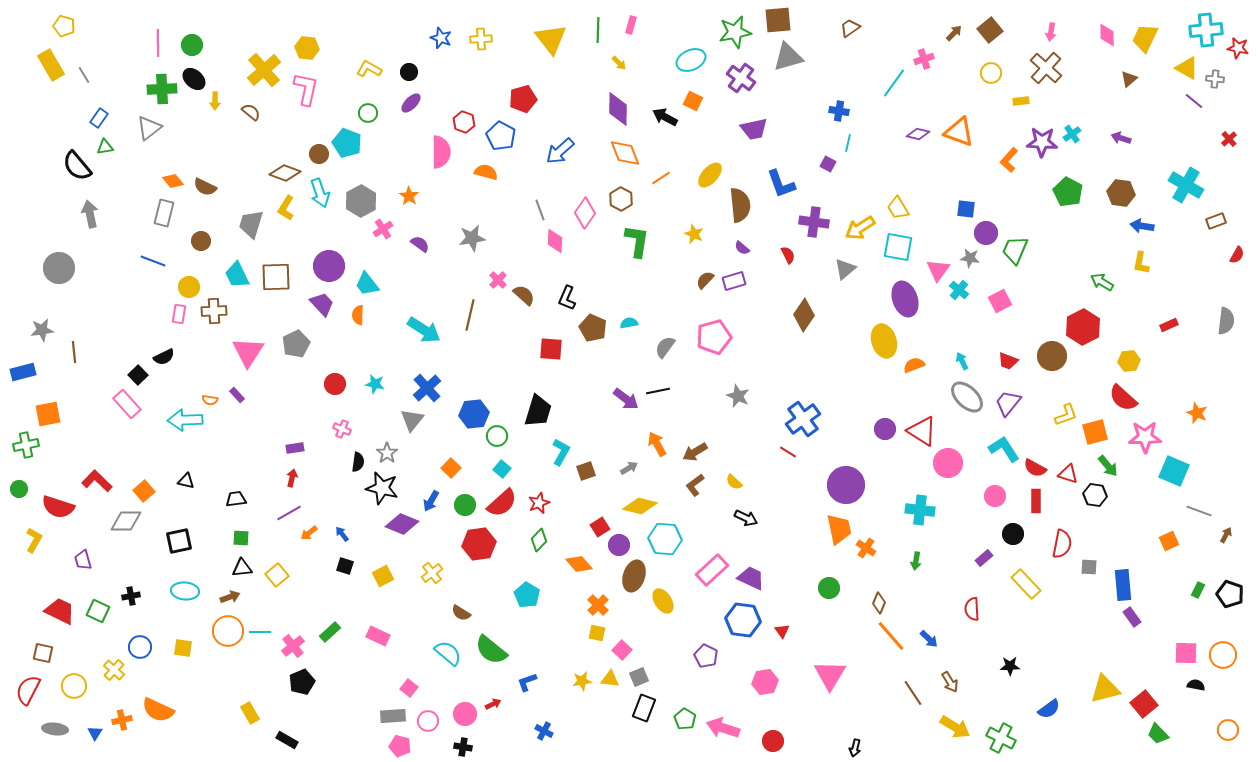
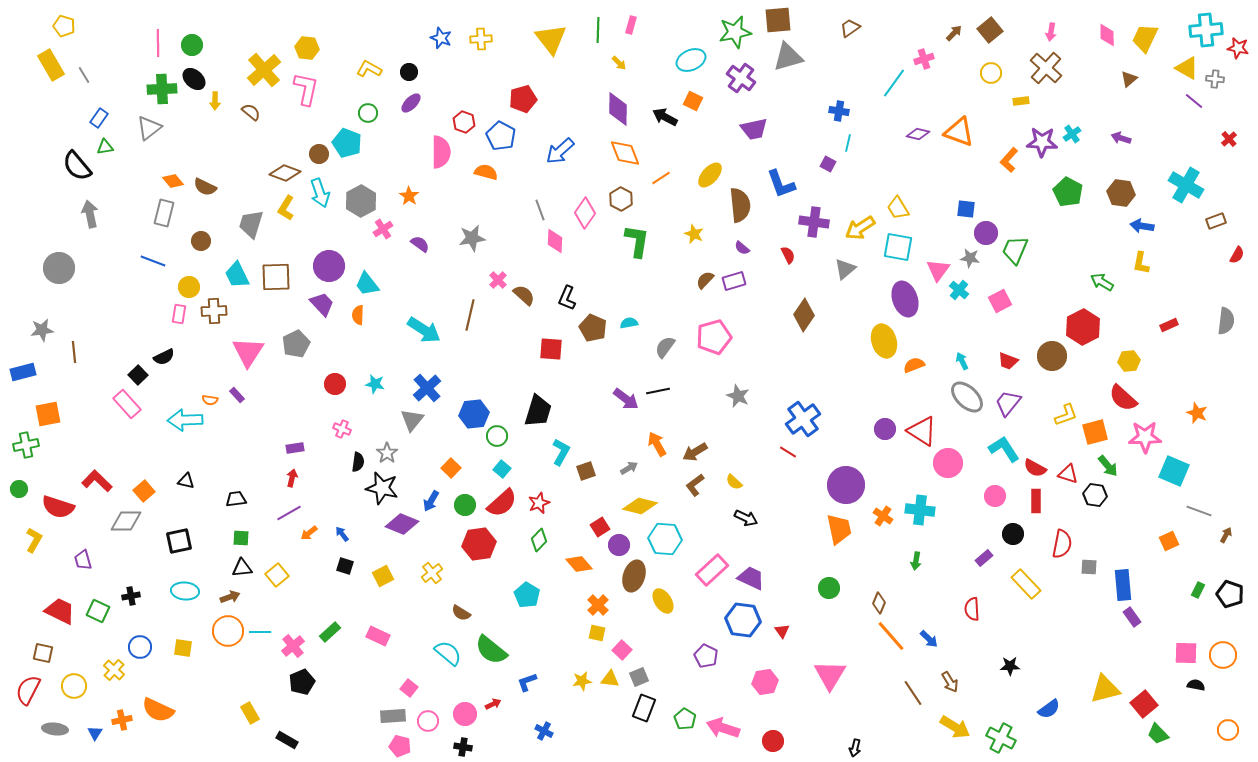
orange cross at (866, 548): moved 17 px right, 32 px up
